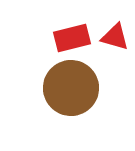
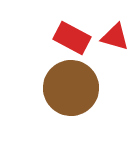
red rectangle: rotated 42 degrees clockwise
